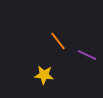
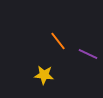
purple line: moved 1 px right, 1 px up
